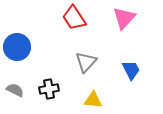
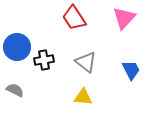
gray triangle: rotated 35 degrees counterclockwise
black cross: moved 5 px left, 29 px up
yellow triangle: moved 10 px left, 3 px up
